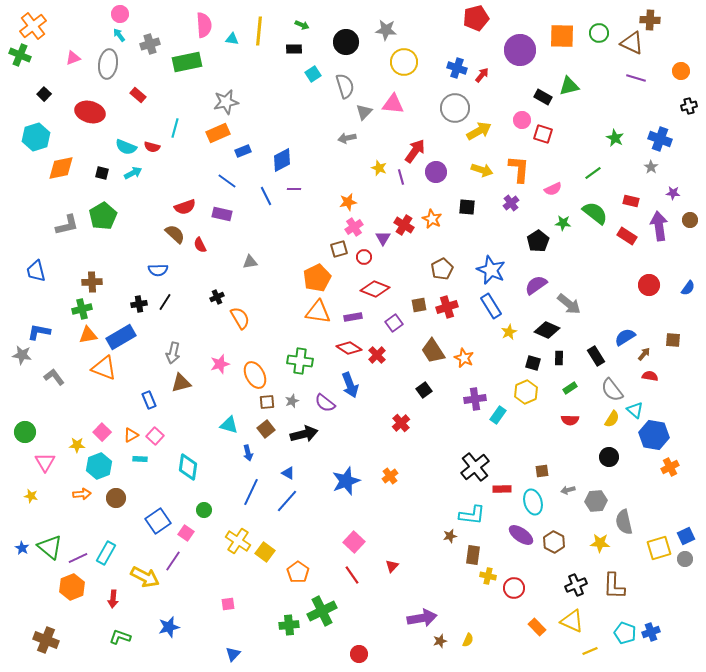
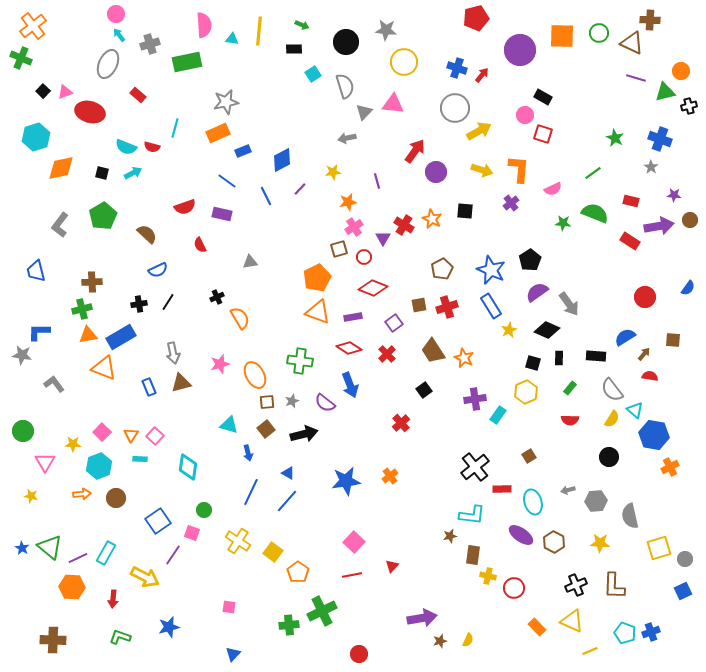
pink circle at (120, 14): moved 4 px left
green cross at (20, 55): moved 1 px right, 3 px down
pink triangle at (73, 58): moved 8 px left, 34 px down
gray ellipse at (108, 64): rotated 16 degrees clockwise
green triangle at (569, 86): moved 96 px right, 6 px down
black square at (44, 94): moved 1 px left, 3 px up
pink circle at (522, 120): moved 3 px right, 5 px up
yellow star at (379, 168): moved 46 px left, 4 px down; rotated 28 degrees counterclockwise
purple line at (401, 177): moved 24 px left, 4 px down
purple line at (294, 189): moved 6 px right; rotated 48 degrees counterclockwise
purple star at (673, 193): moved 1 px right, 2 px down
black square at (467, 207): moved 2 px left, 4 px down
green semicircle at (595, 213): rotated 16 degrees counterclockwise
gray L-shape at (67, 225): moved 7 px left; rotated 140 degrees clockwise
purple arrow at (659, 226): rotated 88 degrees clockwise
brown semicircle at (175, 234): moved 28 px left
red rectangle at (627, 236): moved 3 px right, 5 px down
black pentagon at (538, 241): moved 8 px left, 19 px down
blue semicircle at (158, 270): rotated 24 degrees counterclockwise
purple semicircle at (536, 285): moved 1 px right, 7 px down
red circle at (649, 285): moved 4 px left, 12 px down
red diamond at (375, 289): moved 2 px left, 1 px up
black line at (165, 302): moved 3 px right
gray arrow at (569, 304): rotated 15 degrees clockwise
orange triangle at (318, 312): rotated 12 degrees clockwise
blue L-shape at (39, 332): rotated 10 degrees counterclockwise
yellow star at (509, 332): moved 2 px up
gray arrow at (173, 353): rotated 25 degrees counterclockwise
red cross at (377, 355): moved 10 px right, 1 px up
black rectangle at (596, 356): rotated 54 degrees counterclockwise
gray L-shape at (54, 377): moved 7 px down
green rectangle at (570, 388): rotated 16 degrees counterclockwise
blue rectangle at (149, 400): moved 13 px up
green circle at (25, 432): moved 2 px left, 1 px up
orange triangle at (131, 435): rotated 28 degrees counterclockwise
yellow star at (77, 445): moved 4 px left, 1 px up
brown square at (542, 471): moved 13 px left, 15 px up; rotated 24 degrees counterclockwise
blue star at (346, 481): rotated 12 degrees clockwise
gray semicircle at (624, 522): moved 6 px right, 6 px up
pink square at (186, 533): moved 6 px right; rotated 14 degrees counterclockwise
blue square at (686, 536): moved 3 px left, 55 px down
yellow square at (265, 552): moved 8 px right
purple line at (173, 561): moved 6 px up
red line at (352, 575): rotated 66 degrees counterclockwise
orange hexagon at (72, 587): rotated 25 degrees clockwise
pink square at (228, 604): moved 1 px right, 3 px down; rotated 16 degrees clockwise
brown cross at (46, 640): moved 7 px right; rotated 20 degrees counterclockwise
